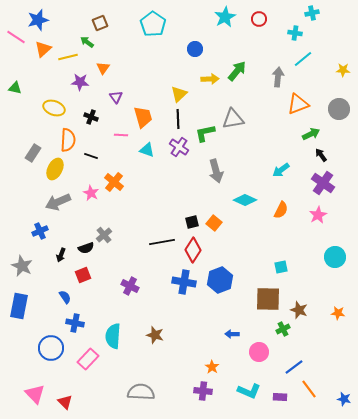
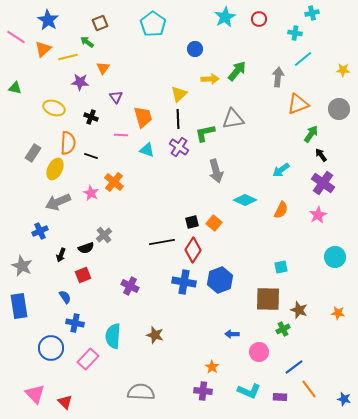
blue star at (38, 20): moved 10 px right; rotated 25 degrees counterclockwise
green arrow at (311, 134): rotated 30 degrees counterclockwise
orange semicircle at (68, 140): moved 3 px down
blue rectangle at (19, 306): rotated 20 degrees counterclockwise
